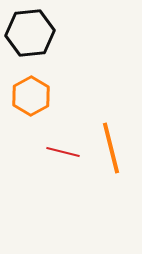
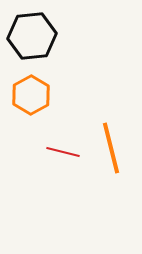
black hexagon: moved 2 px right, 3 px down
orange hexagon: moved 1 px up
